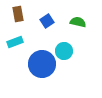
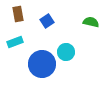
green semicircle: moved 13 px right
cyan circle: moved 2 px right, 1 px down
